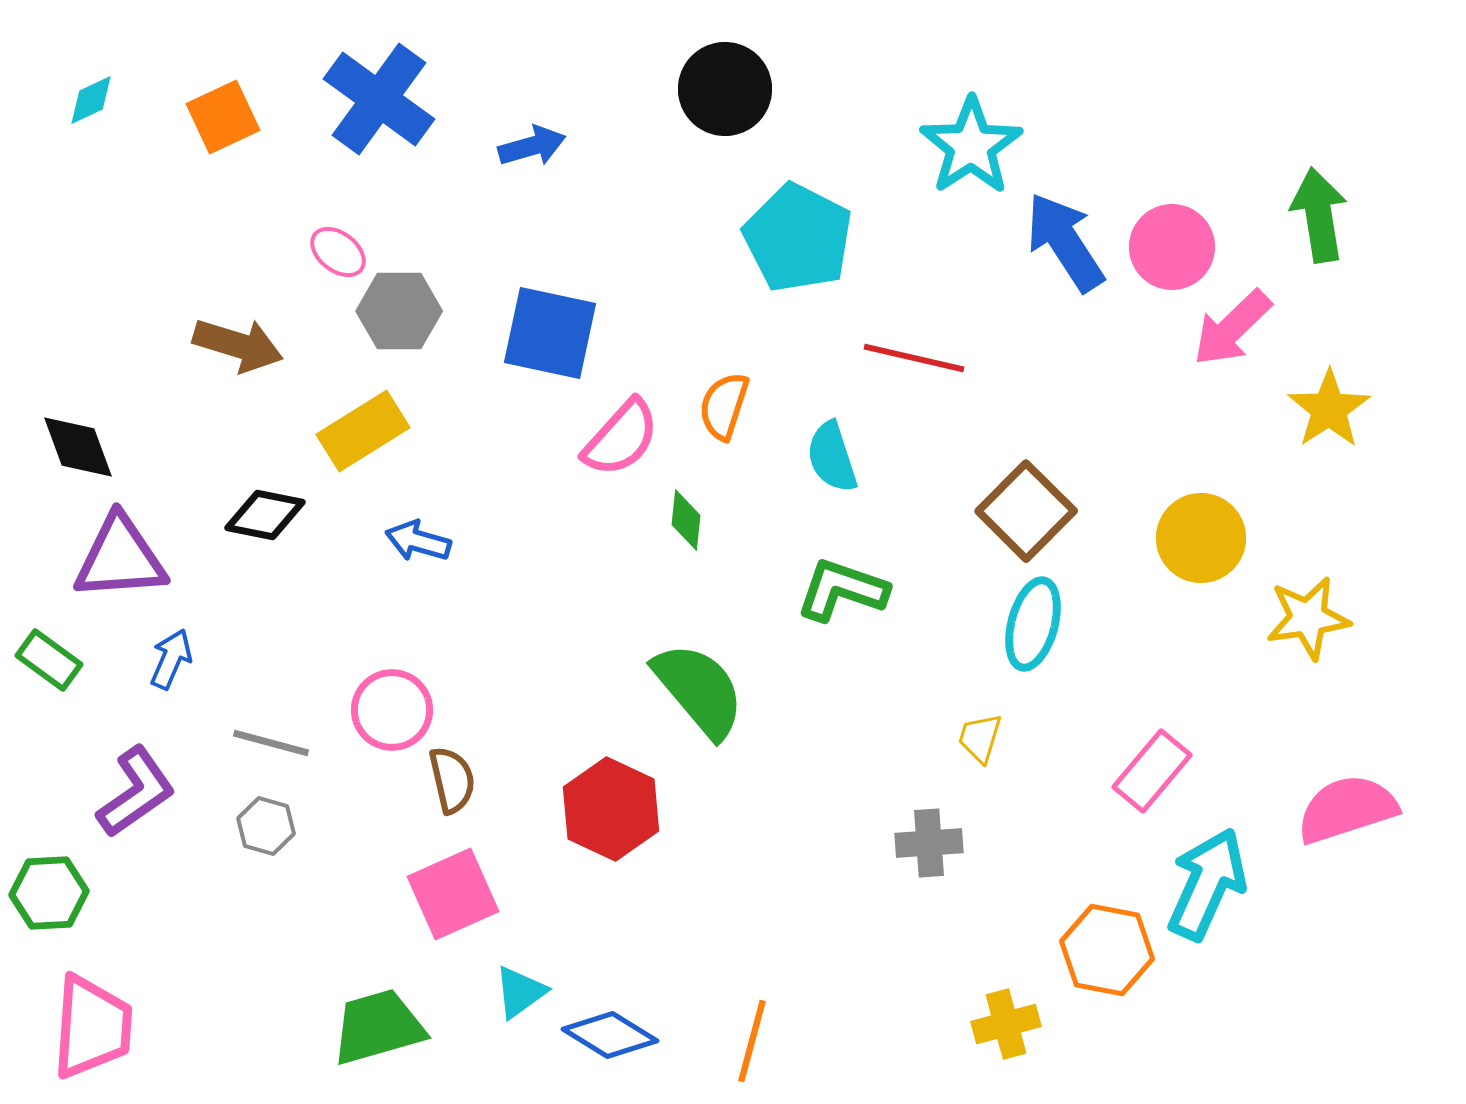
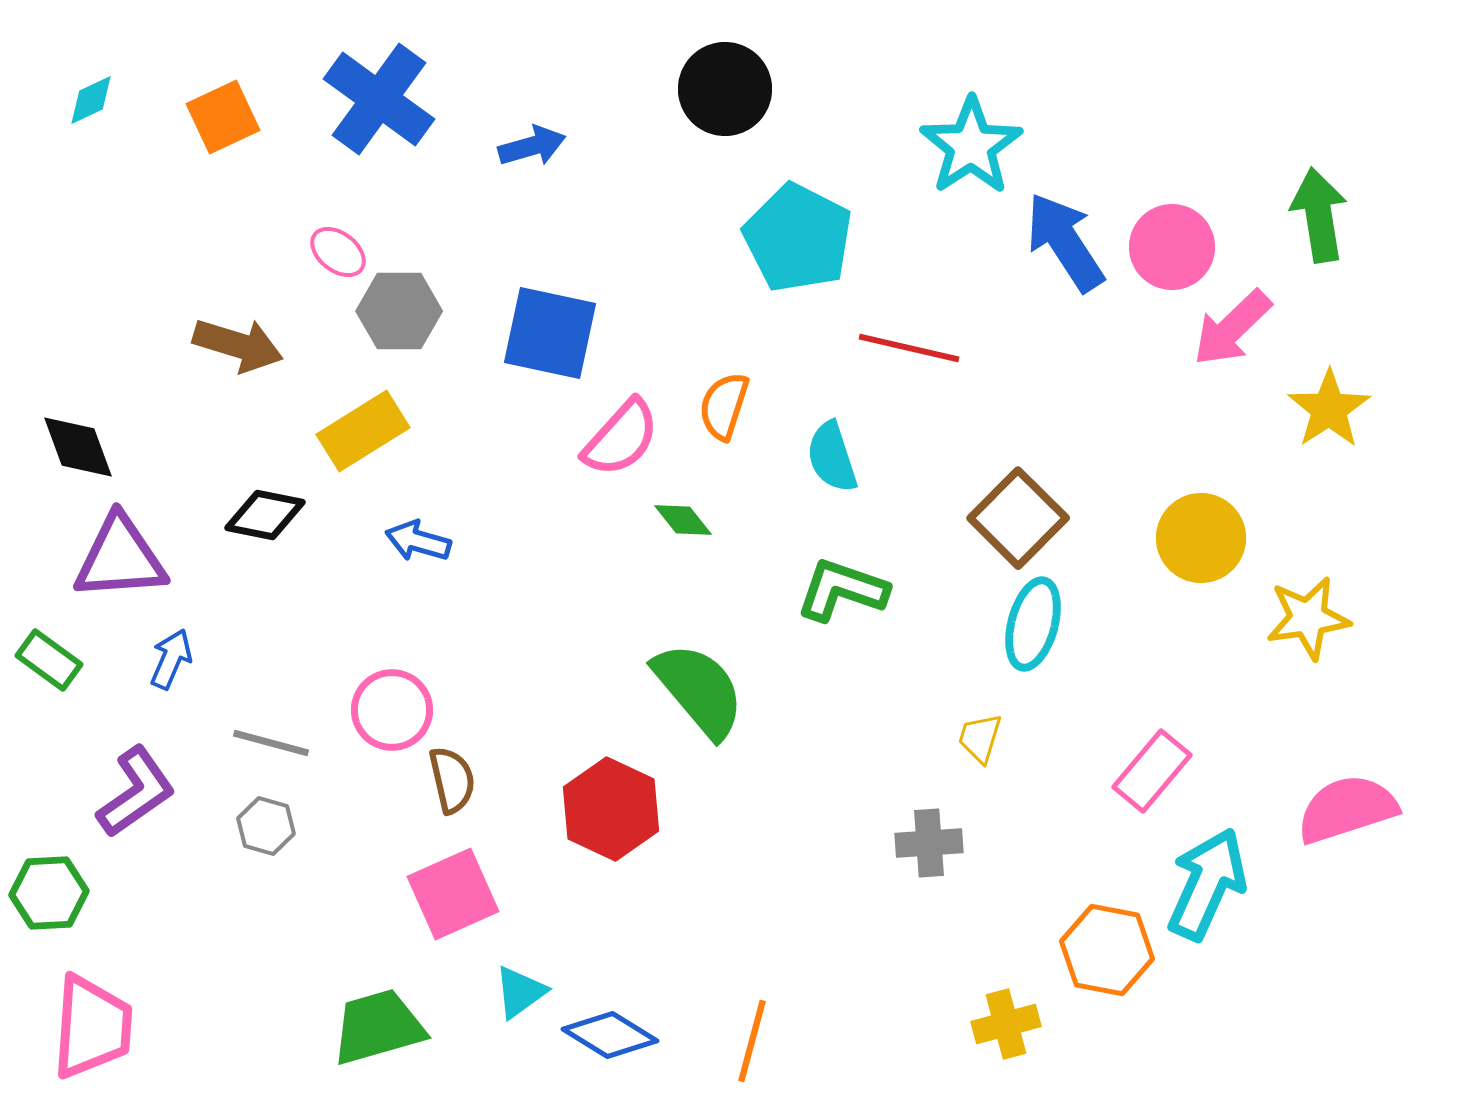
red line at (914, 358): moved 5 px left, 10 px up
brown square at (1026, 511): moved 8 px left, 7 px down
green diamond at (686, 520): moved 3 px left; rotated 44 degrees counterclockwise
